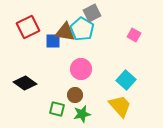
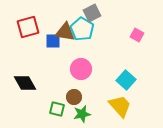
red square: rotated 10 degrees clockwise
pink square: moved 3 px right
black diamond: rotated 25 degrees clockwise
brown circle: moved 1 px left, 2 px down
